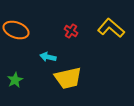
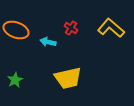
red cross: moved 3 px up
cyan arrow: moved 15 px up
